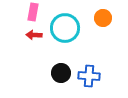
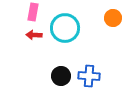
orange circle: moved 10 px right
black circle: moved 3 px down
